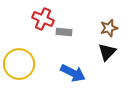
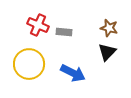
red cross: moved 5 px left, 6 px down
brown star: rotated 30 degrees clockwise
yellow circle: moved 10 px right
